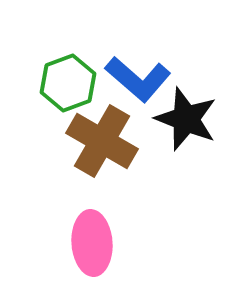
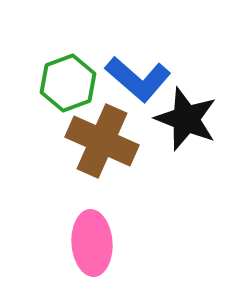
brown cross: rotated 6 degrees counterclockwise
